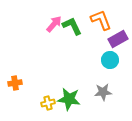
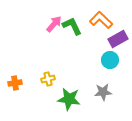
orange L-shape: rotated 25 degrees counterclockwise
yellow cross: moved 24 px up
